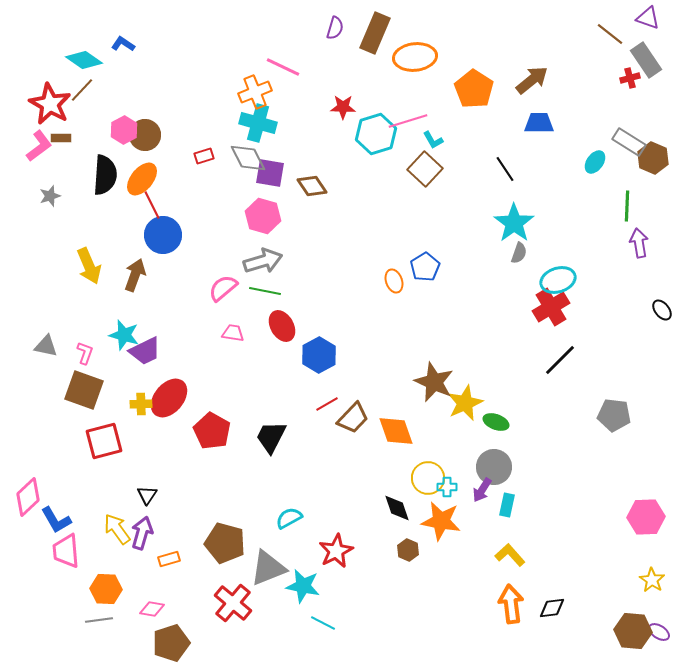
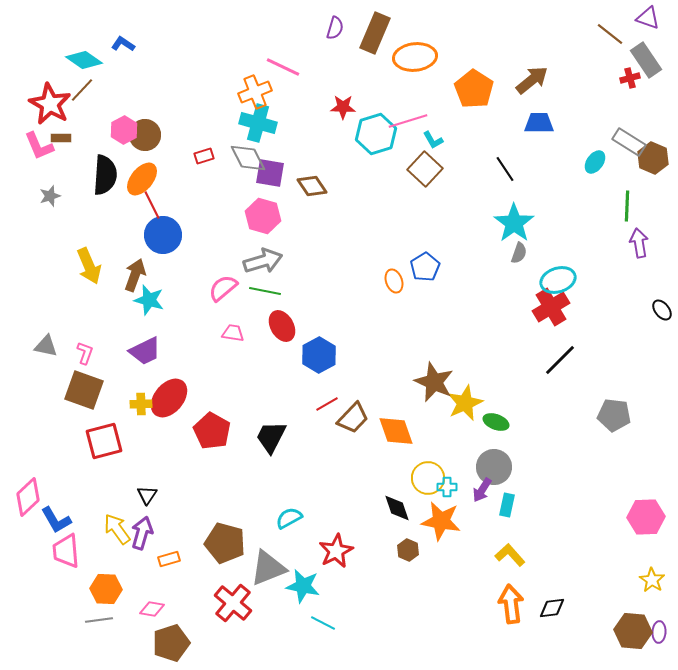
pink L-shape at (39, 146): rotated 104 degrees clockwise
cyan star at (124, 335): moved 25 px right, 35 px up
purple ellipse at (659, 632): rotated 60 degrees clockwise
